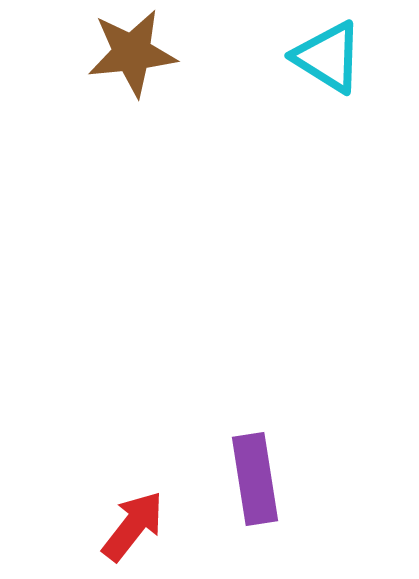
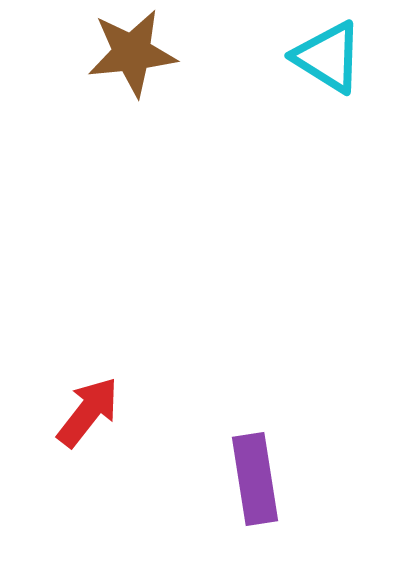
red arrow: moved 45 px left, 114 px up
